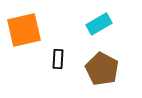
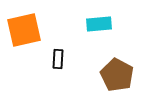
cyan rectangle: rotated 25 degrees clockwise
brown pentagon: moved 15 px right, 6 px down
